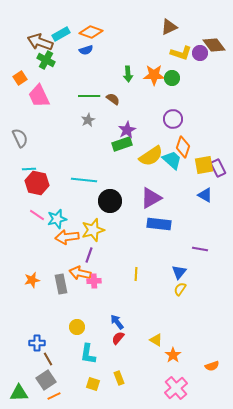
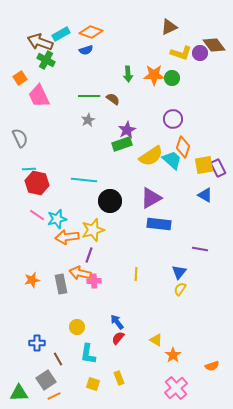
brown line at (48, 359): moved 10 px right
